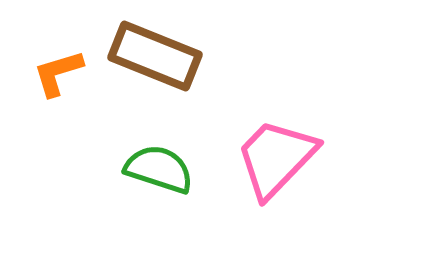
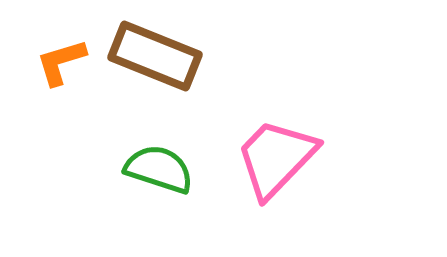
orange L-shape: moved 3 px right, 11 px up
